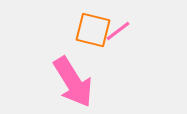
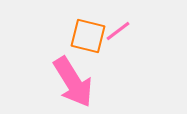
orange square: moved 5 px left, 6 px down
